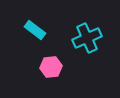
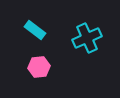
pink hexagon: moved 12 px left
